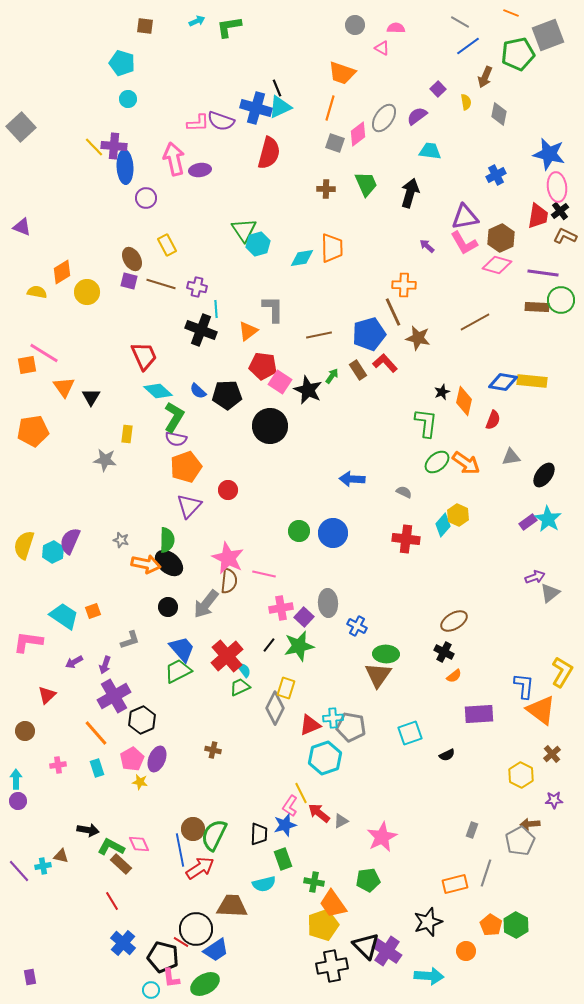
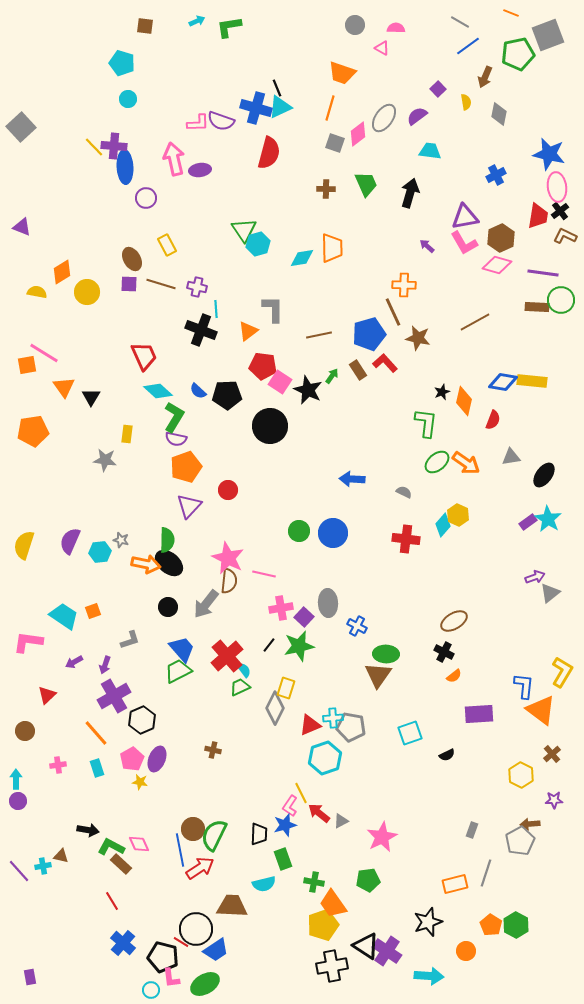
purple square at (129, 281): moved 3 px down; rotated 12 degrees counterclockwise
cyan hexagon at (53, 552): moved 47 px right; rotated 20 degrees clockwise
black triangle at (366, 946): rotated 12 degrees counterclockwise
